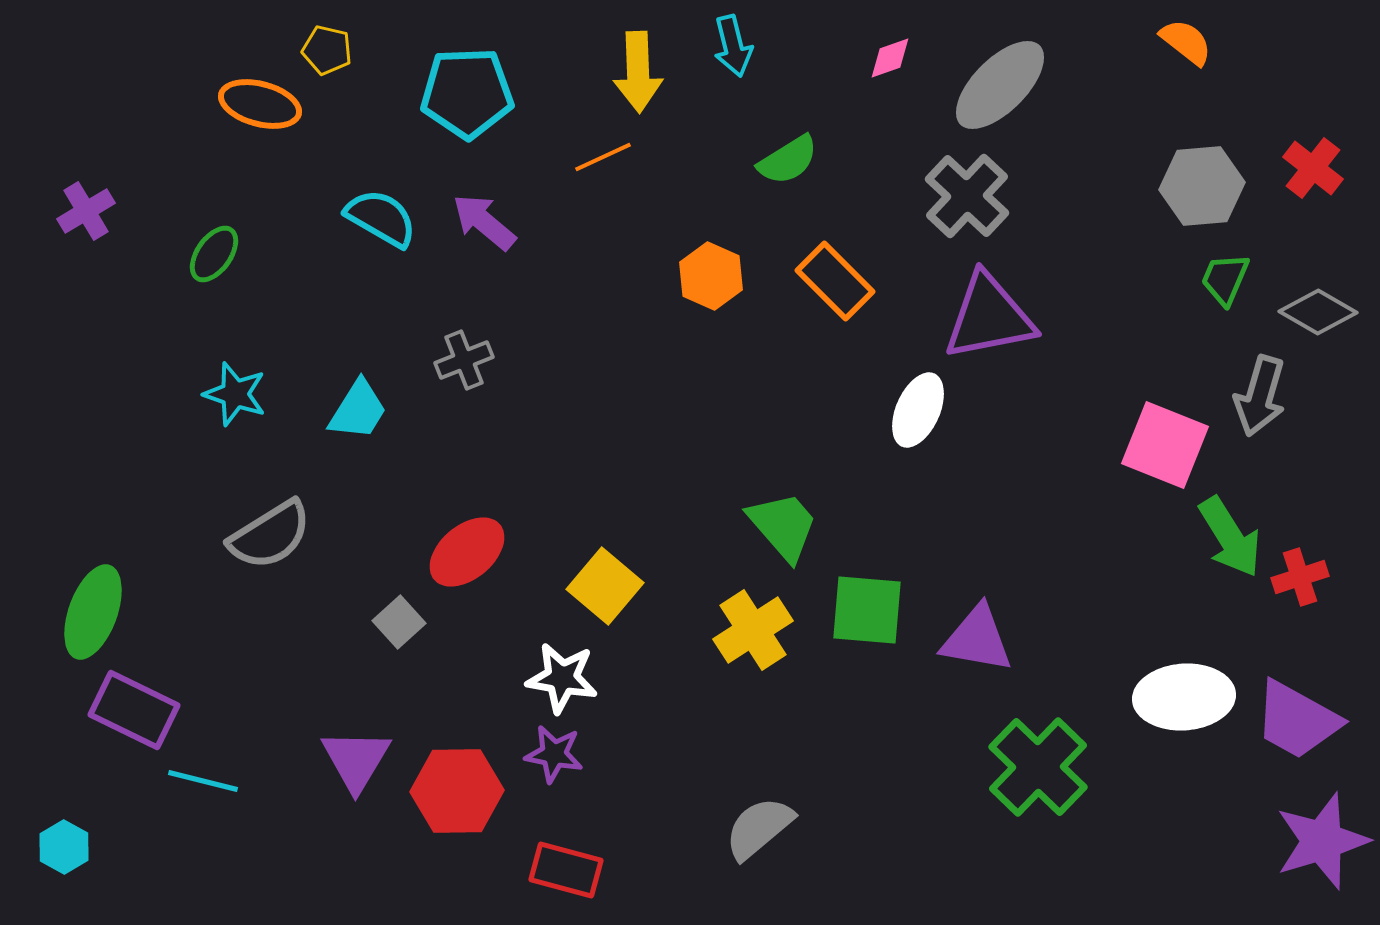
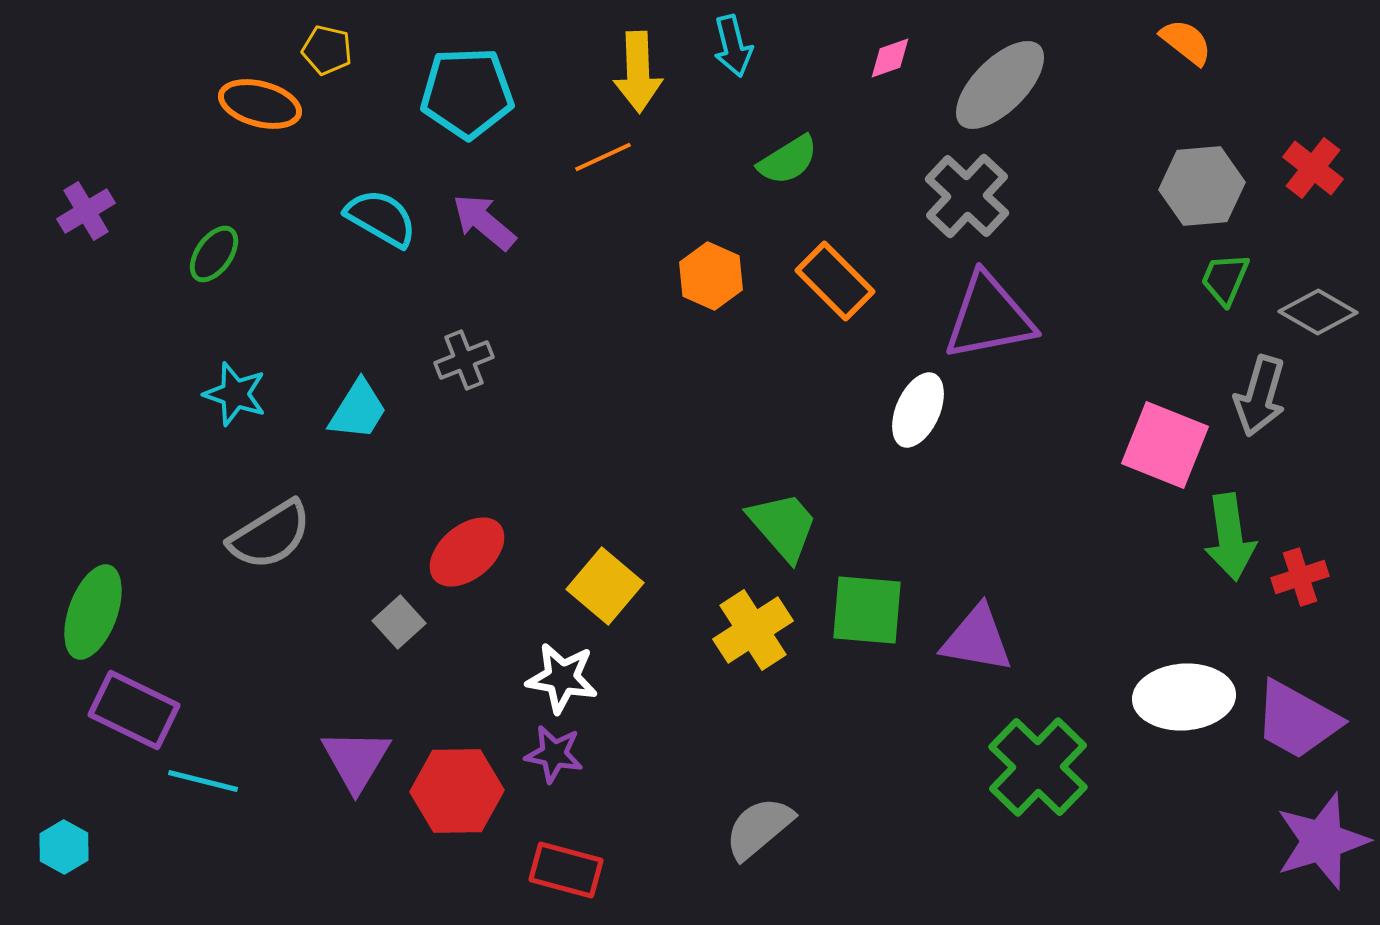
green arrow at (1230, 537): rotated 24 degrees clockwise
